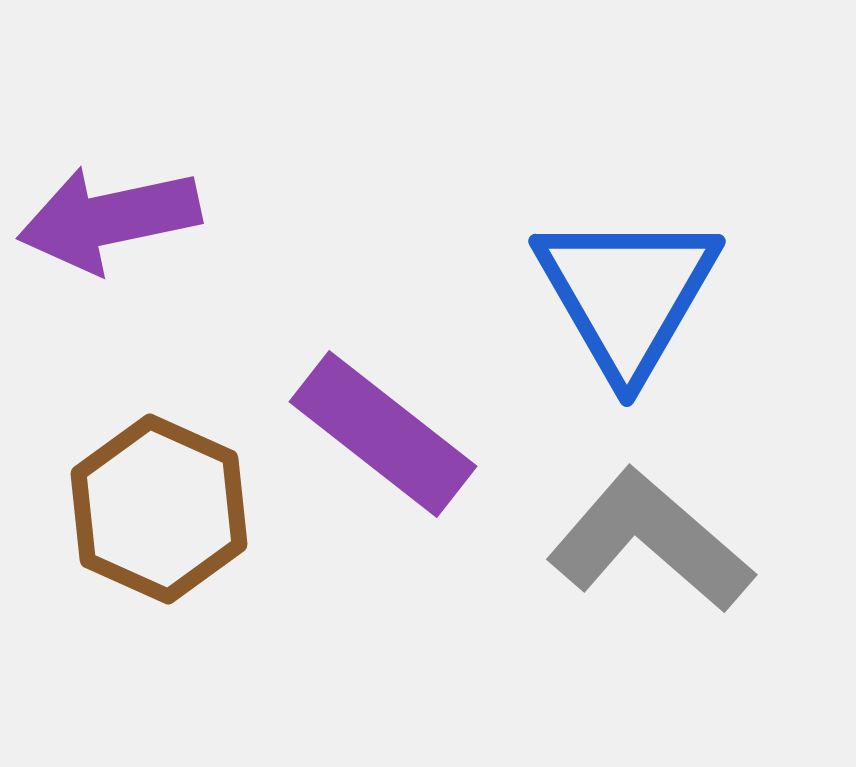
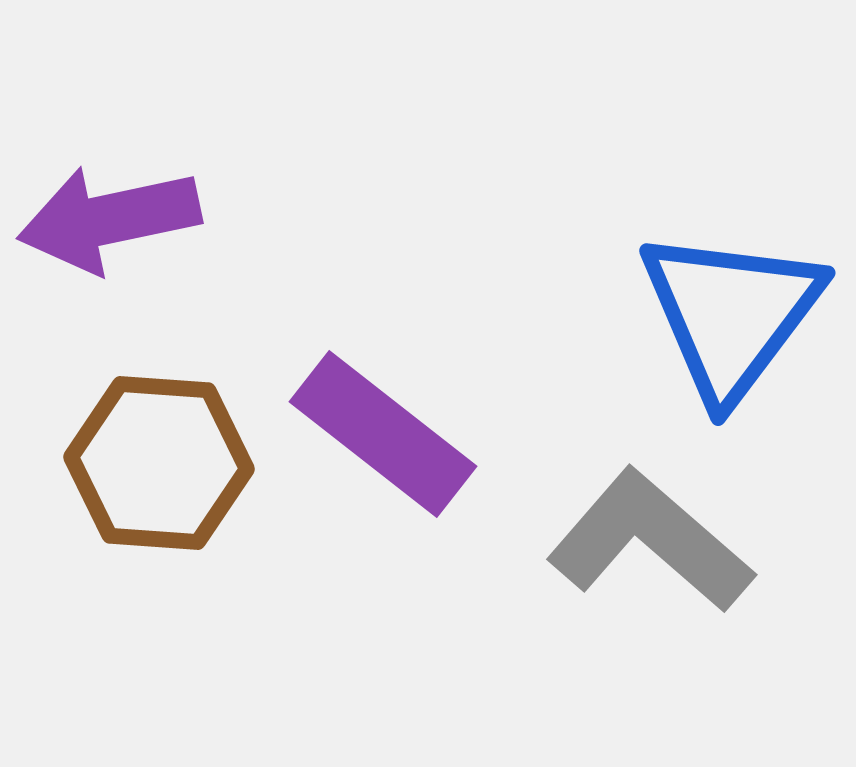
blue triangle: moved 104 px right, 20 px down; rotated 7 degrees clockwise
brown hexagon: moved 46 px up; rotated 20 degrees counterclockwise
